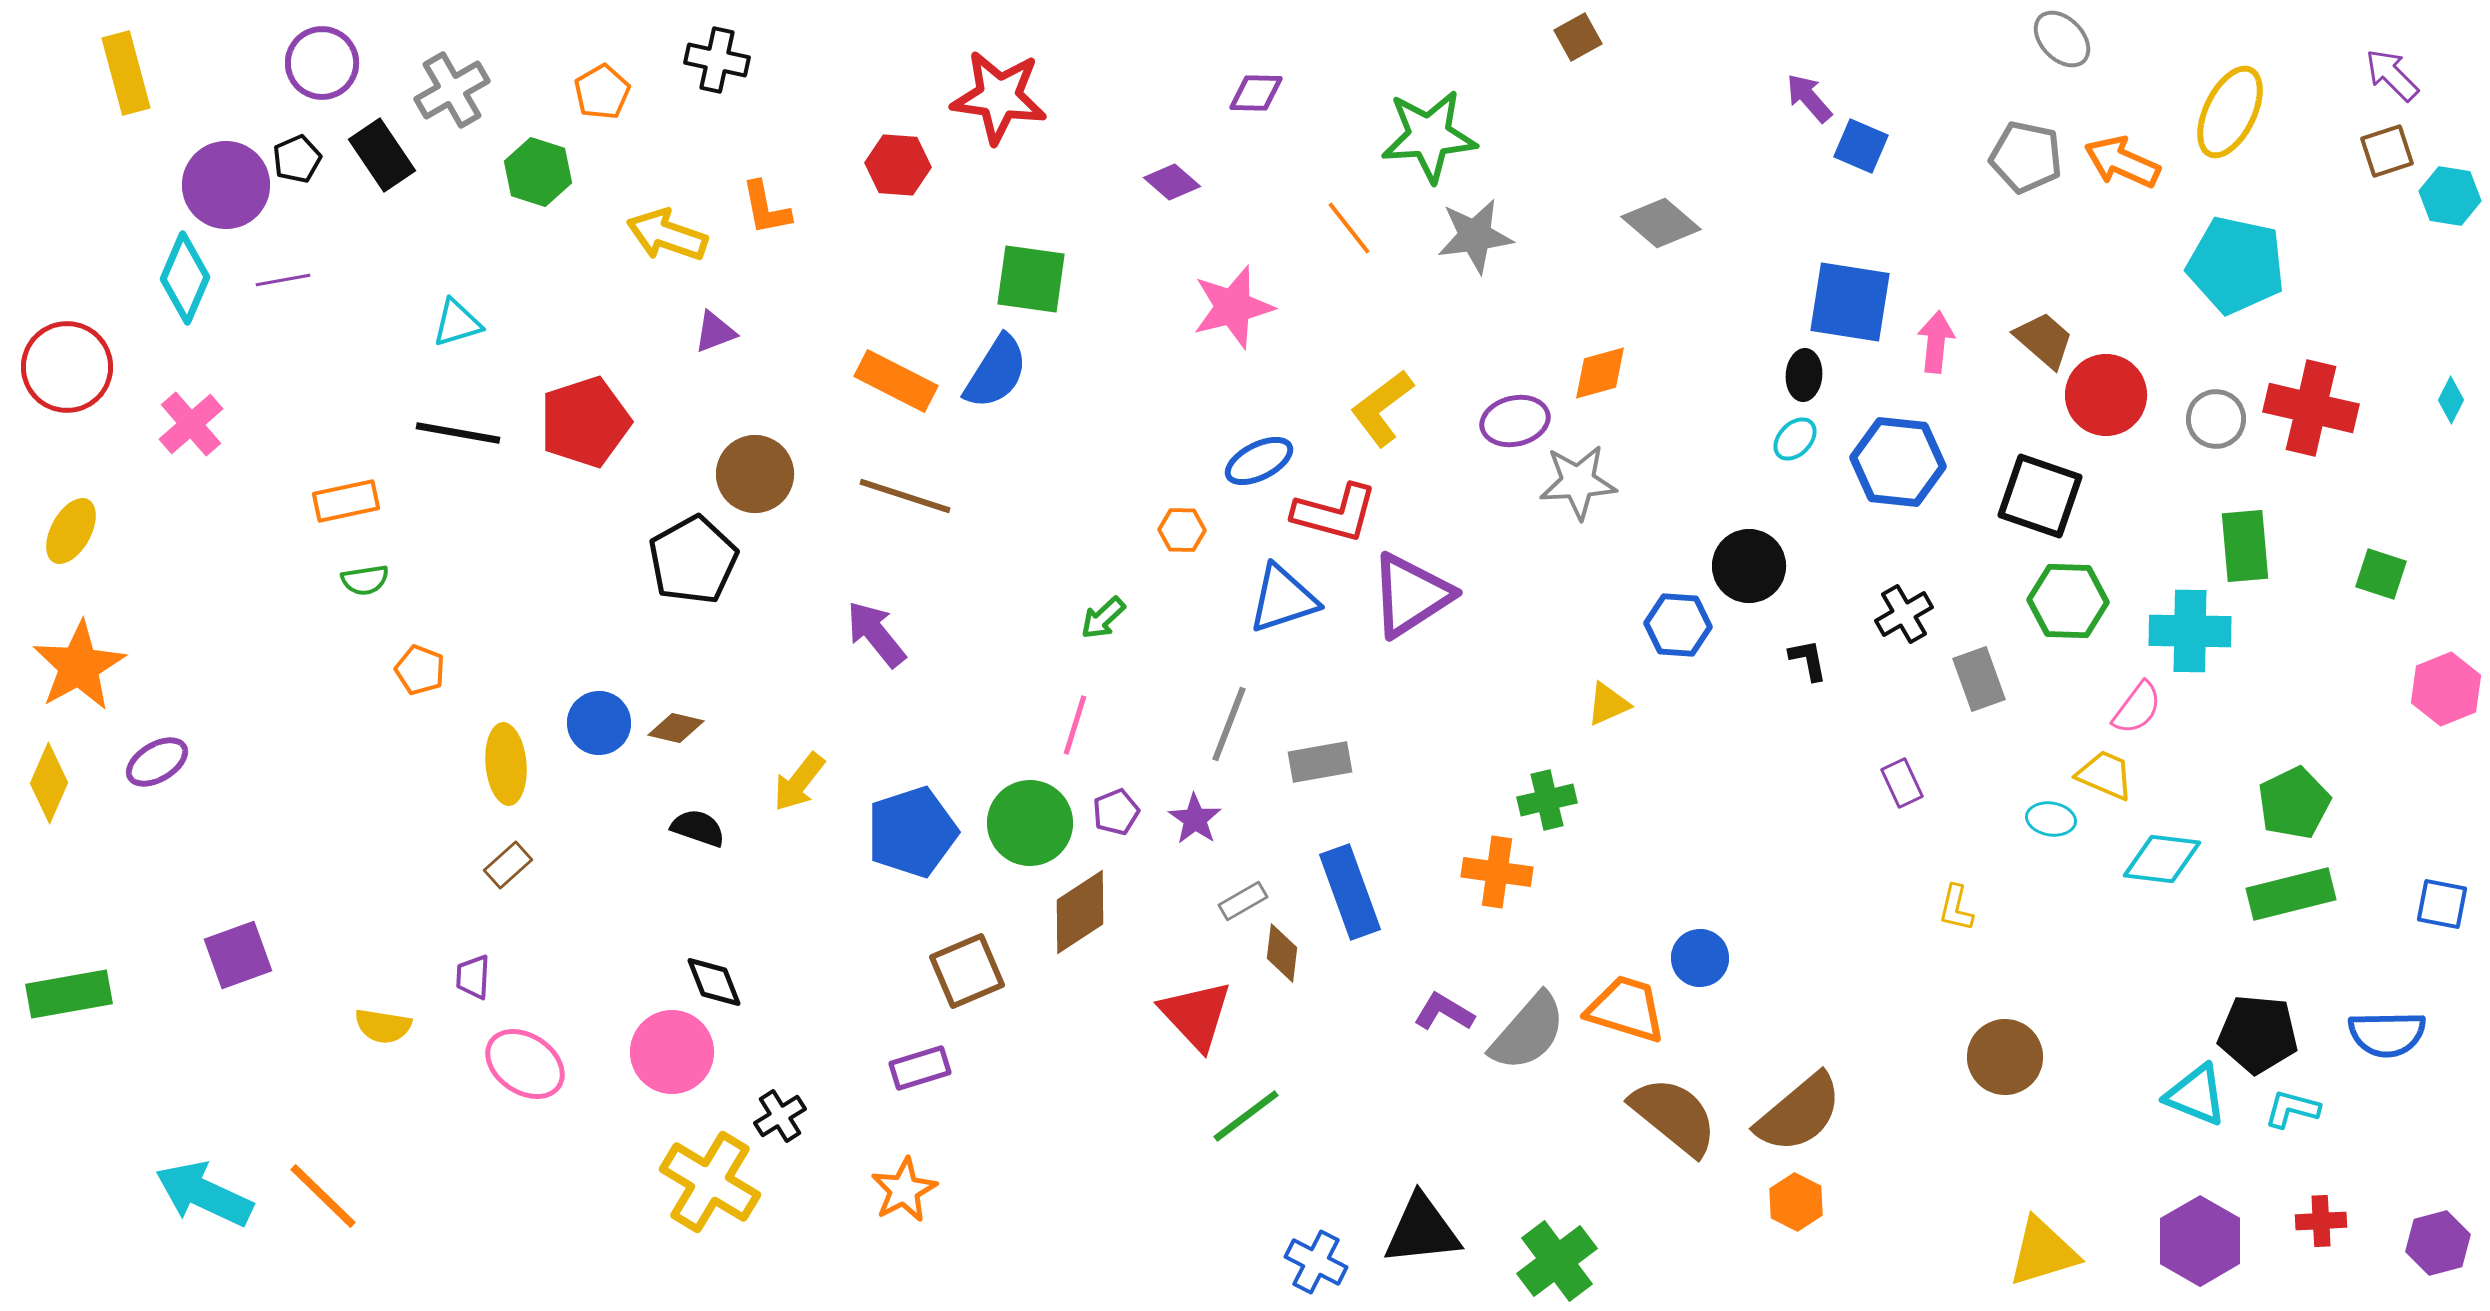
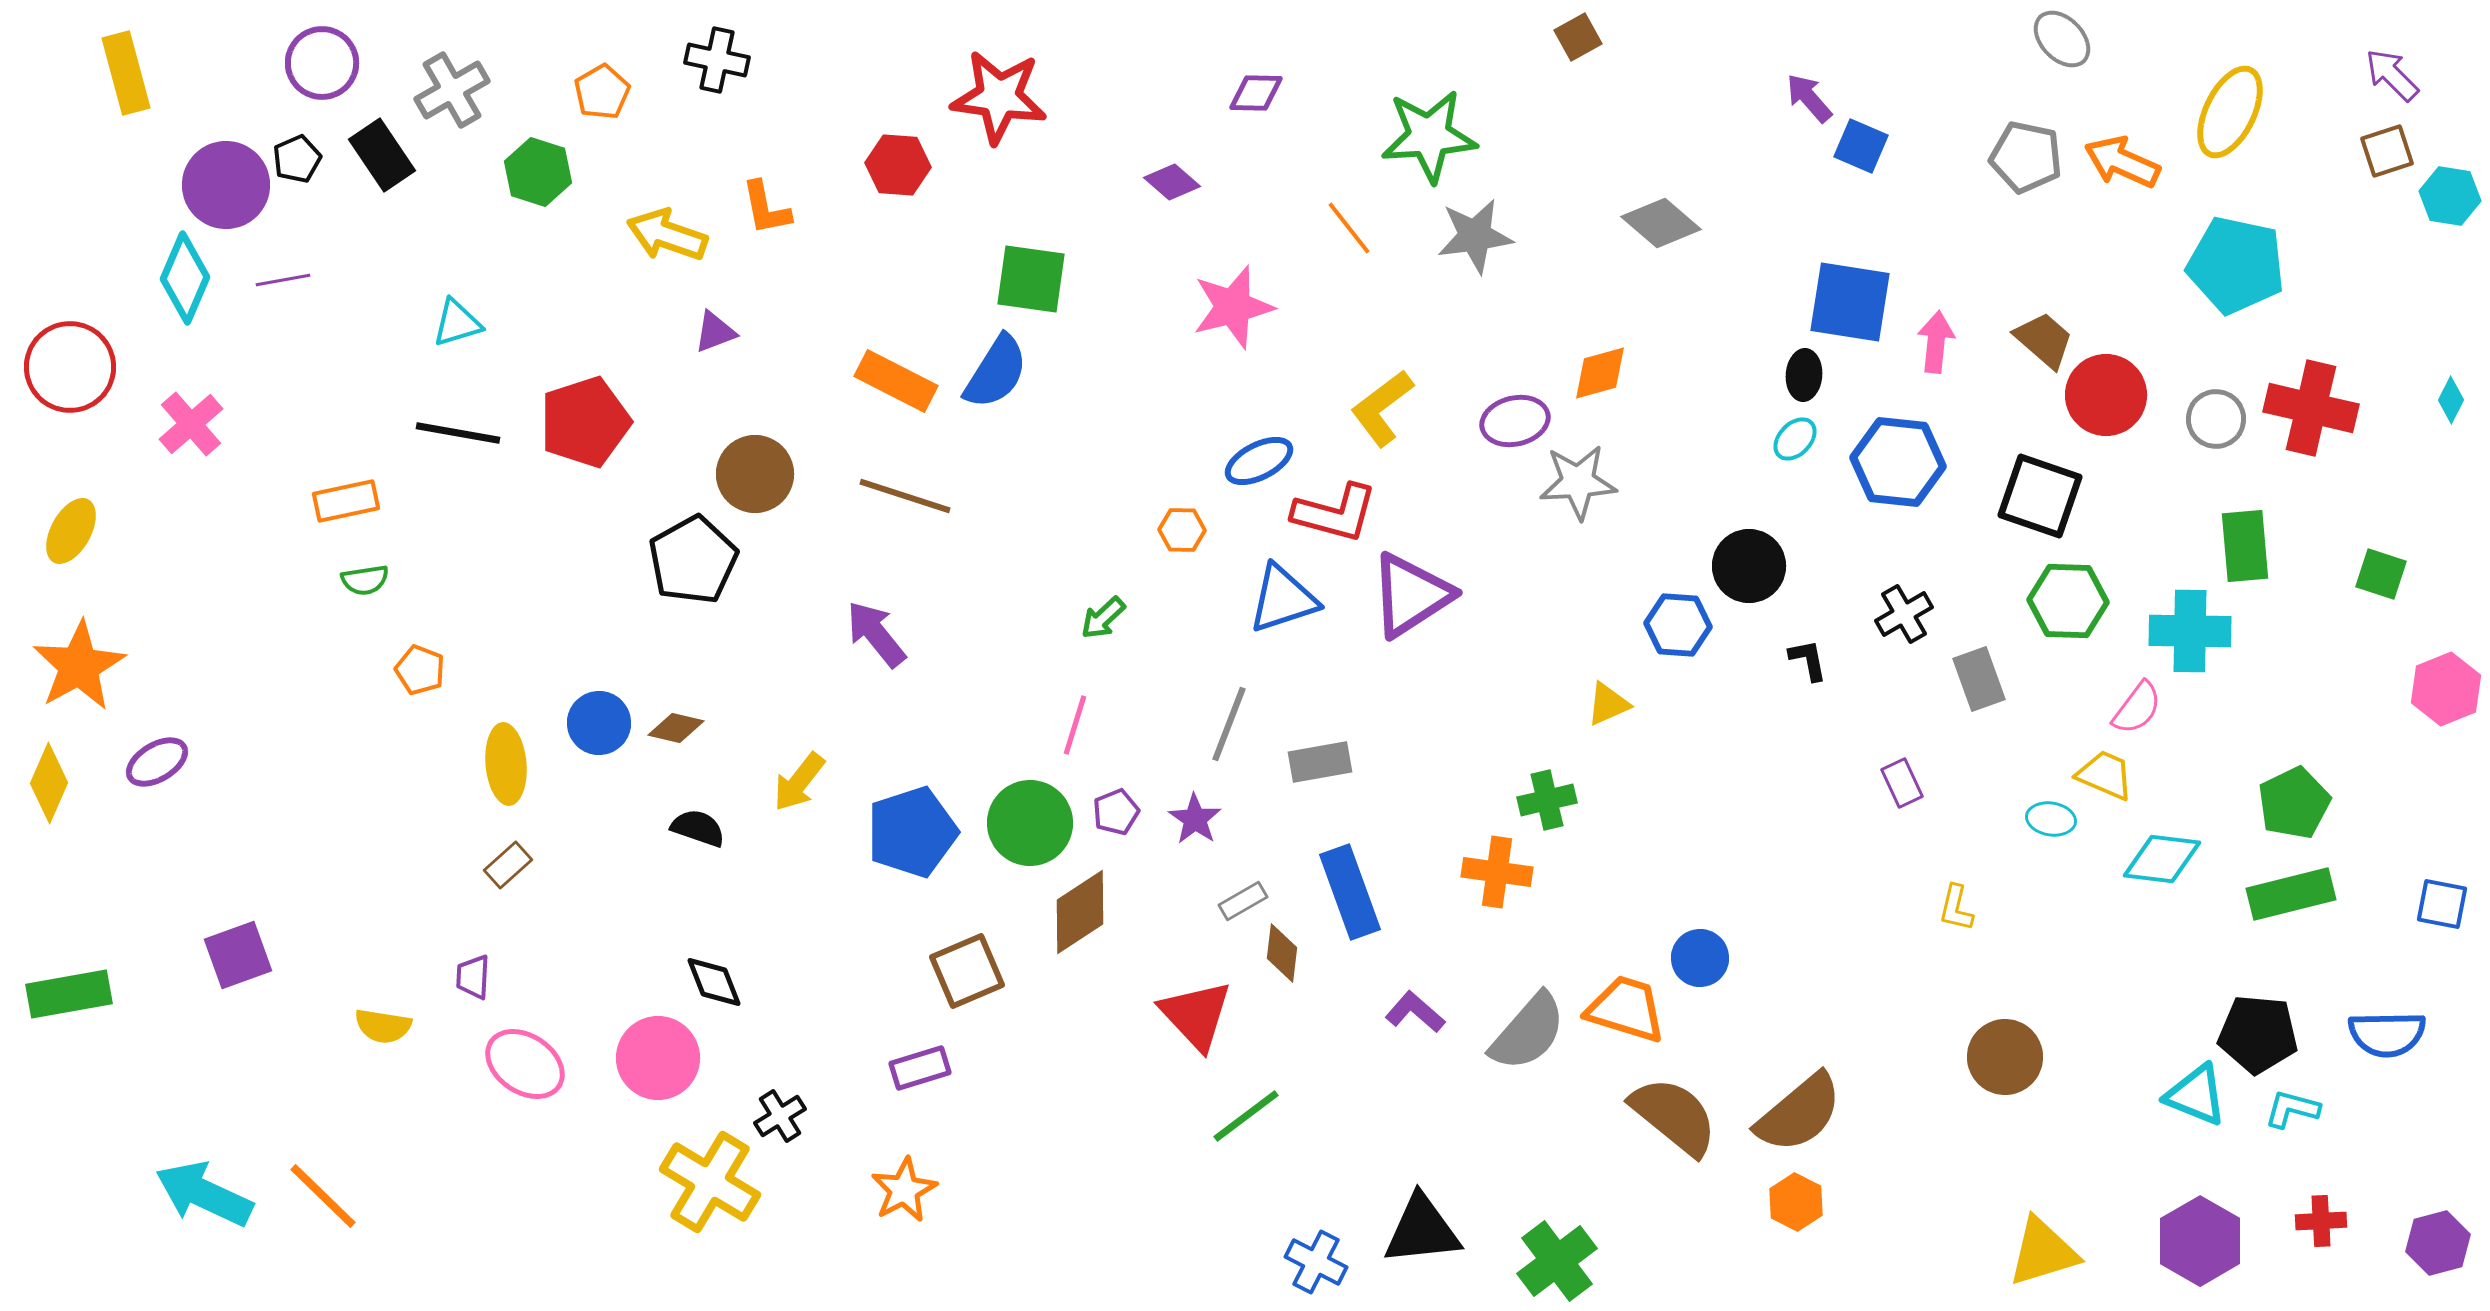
red circle at (67, 367): moved 3 px right
purple L-shape at (1444, 1012): moved 29 px left; rotated 10 degrees clockwise
pink circle at (672, 1052): moved 14 px left, 6 px down
